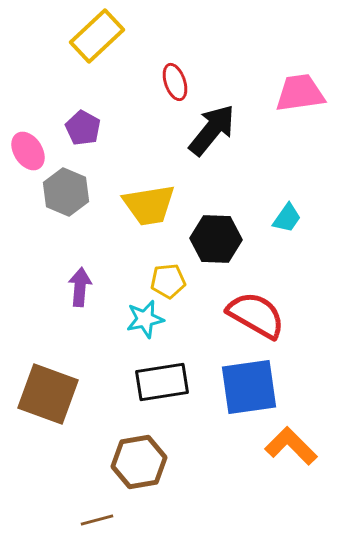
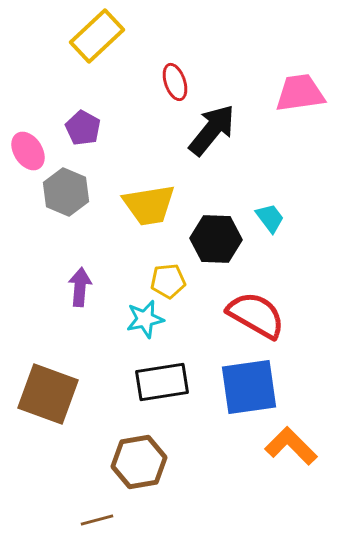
cyan trapezoid: moved 17 px left; rotated 72 degrees counterclockwise
